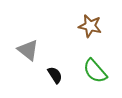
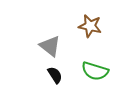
gray triangle: moved 22 px right, 4 px up
green semicircle: rotated 32 degrees counterclockwise
